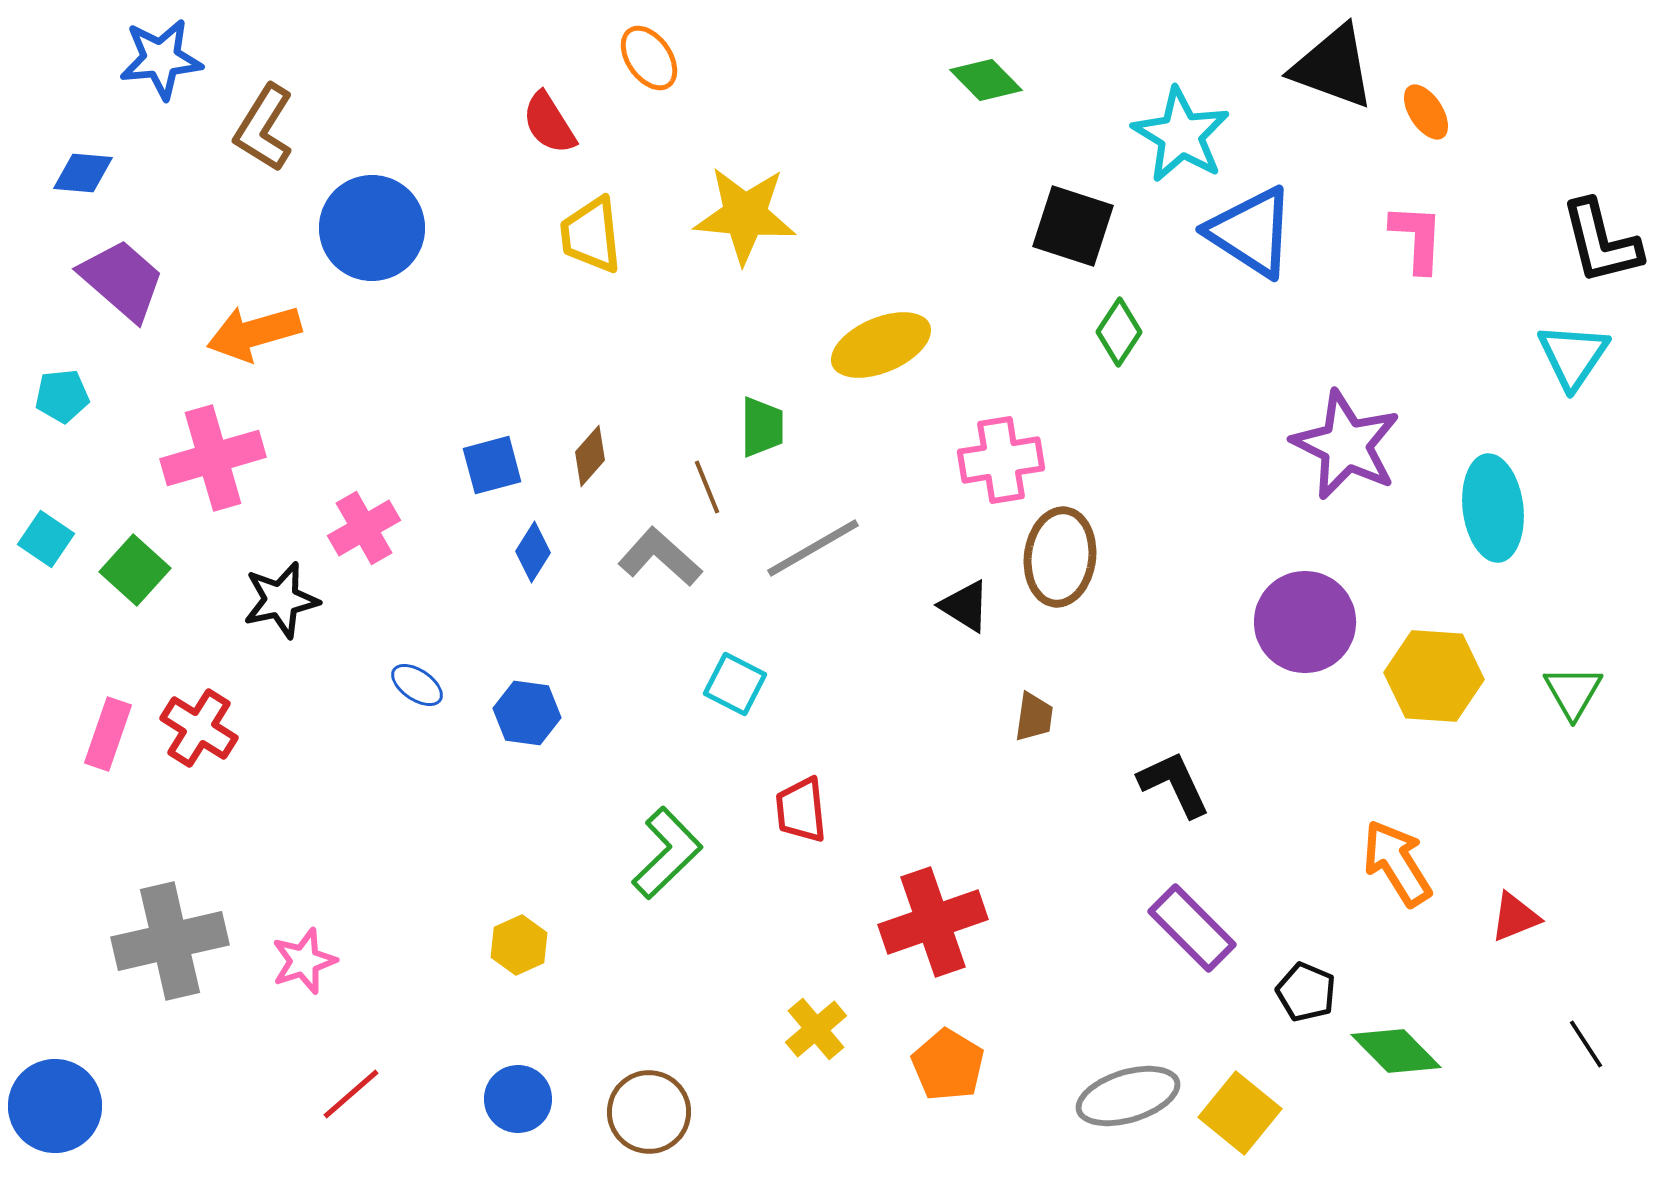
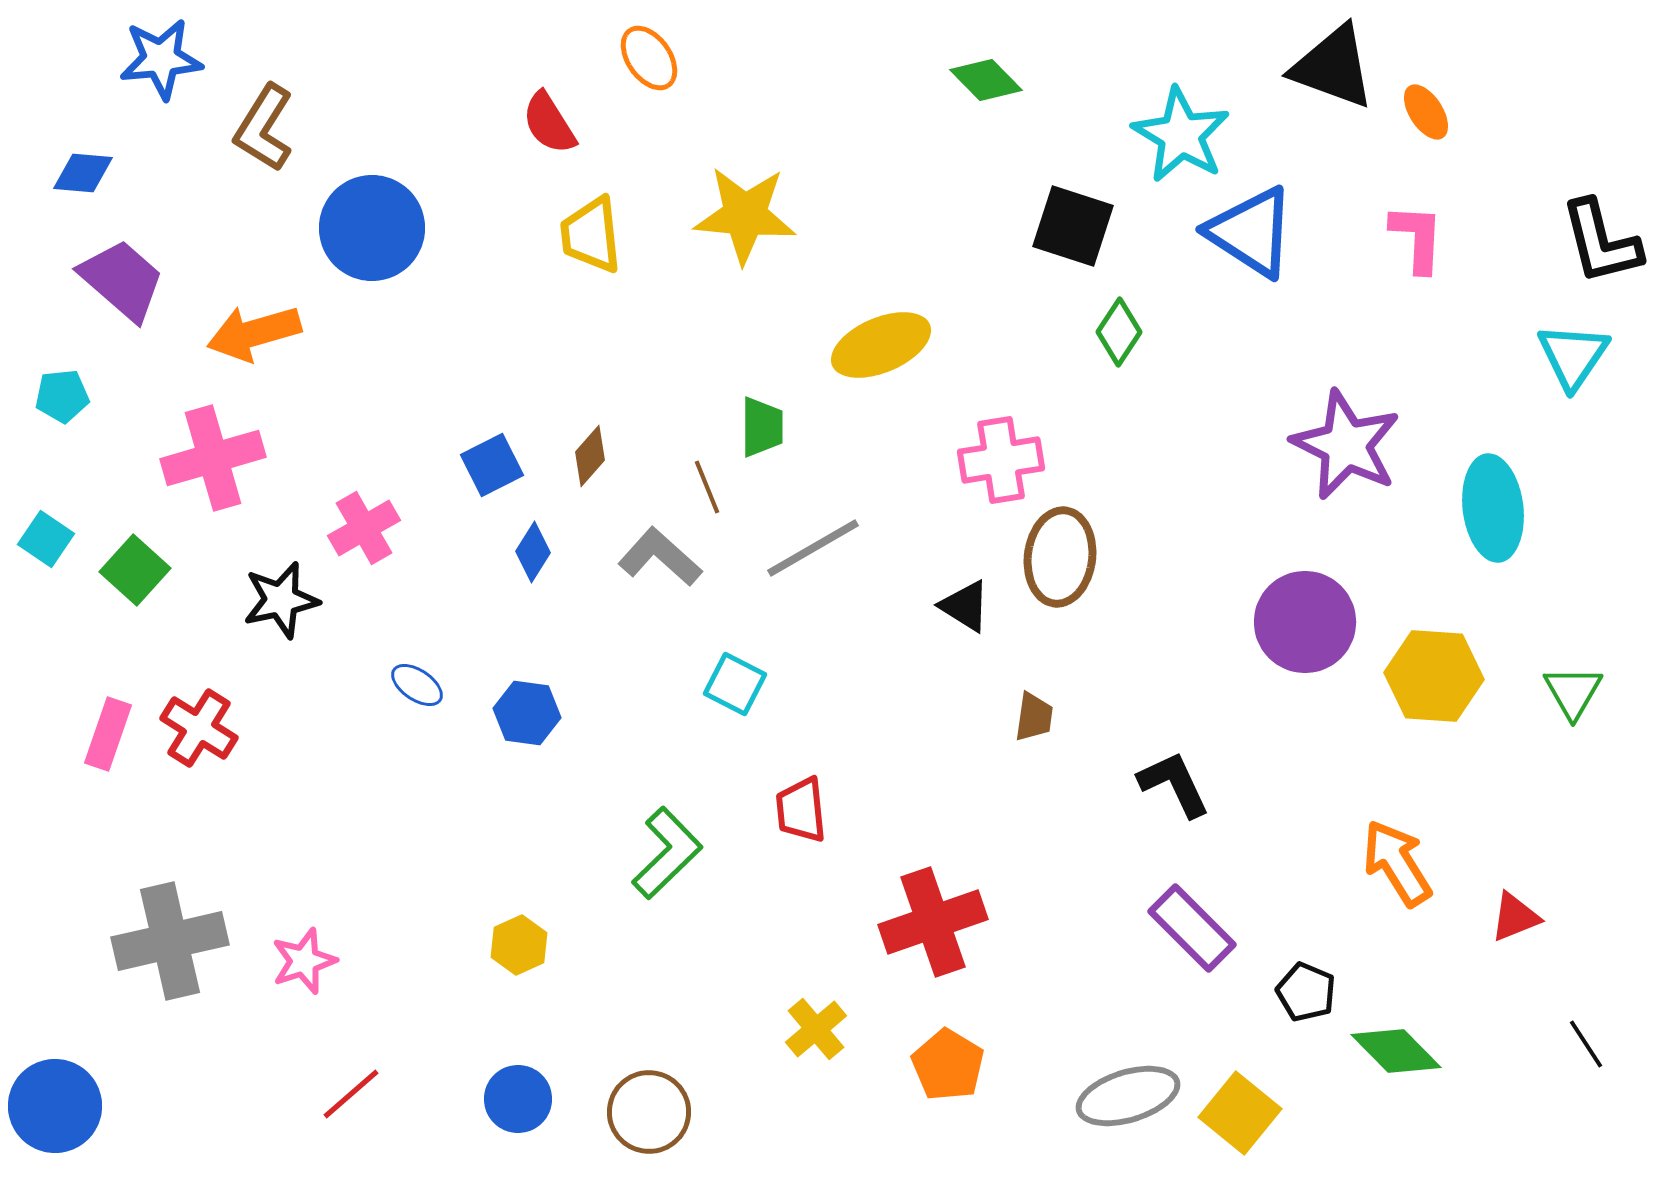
blue square at (492, 465): rotated 12 degrees counterclockwise
